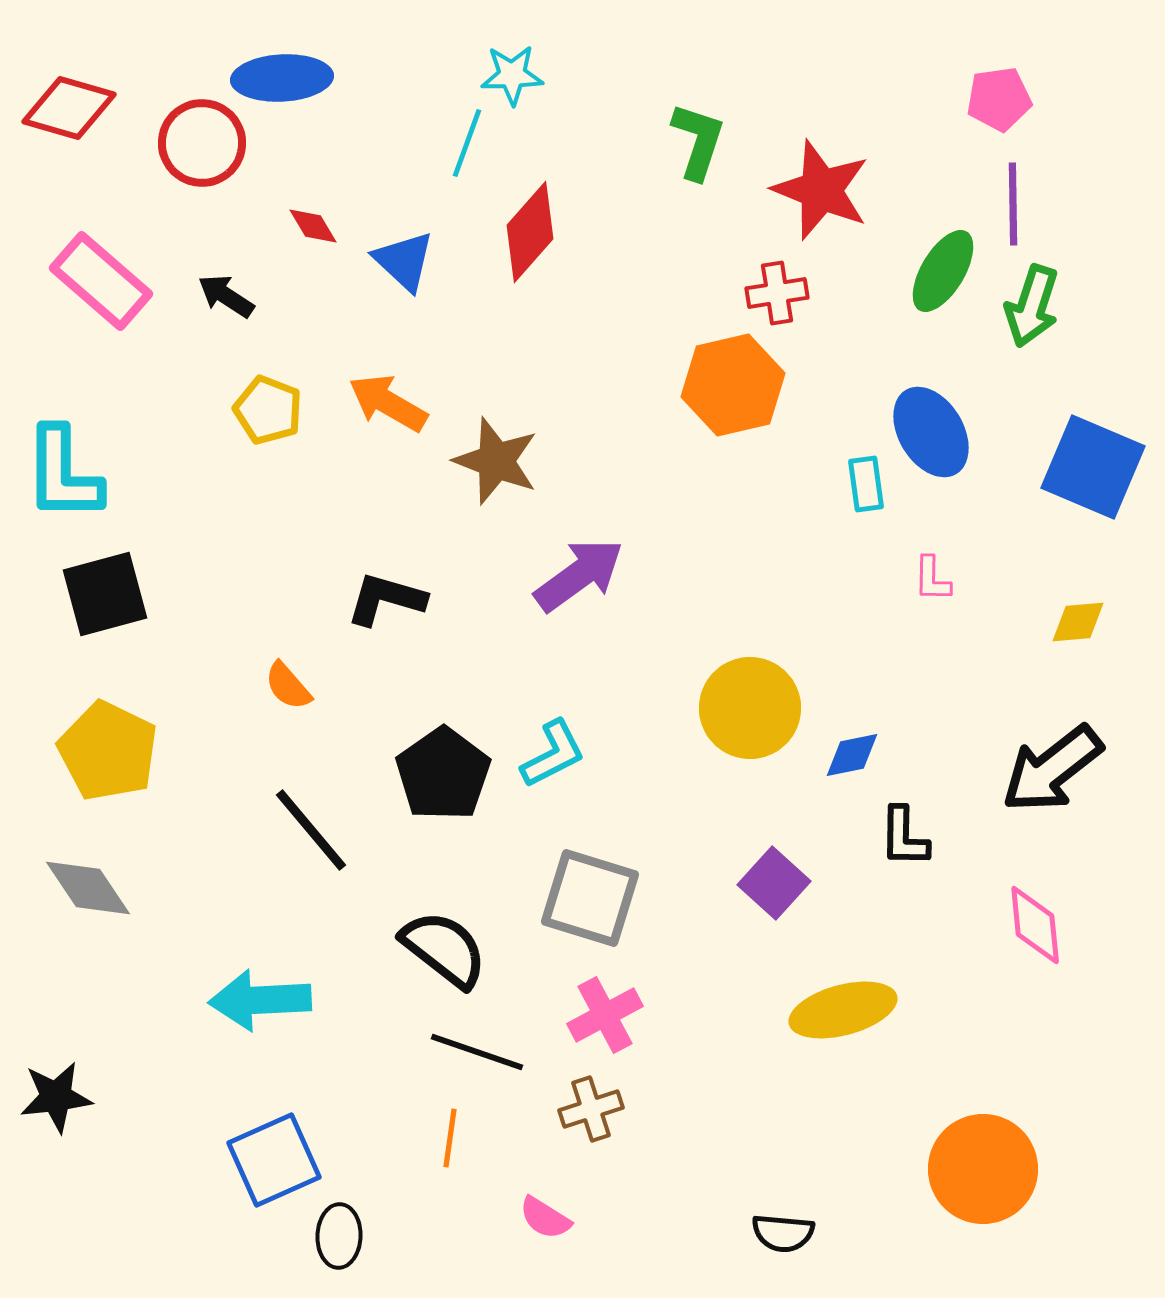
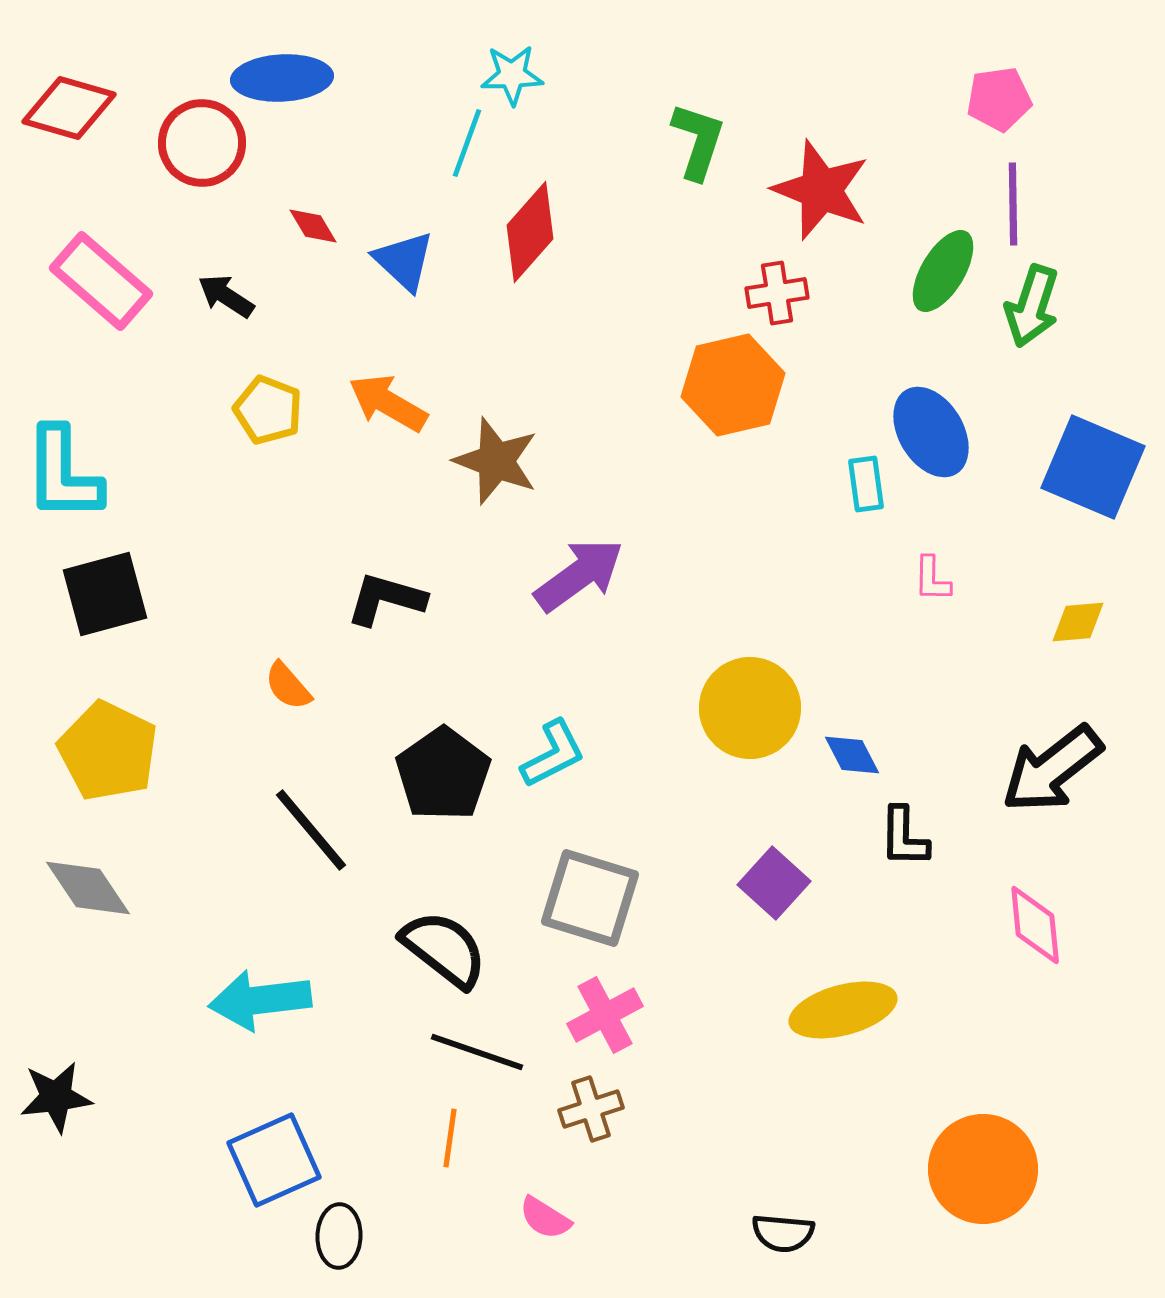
blue diamond at (852, 755): rotated 74 degrees clockwise
cyan arrow at (260, 1000): rotated 4 degrees counterclockwise
